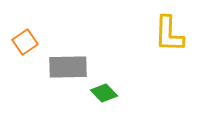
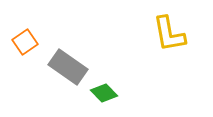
yellow L-shape: rotated 12 degrees counterclockwise
gray rectangle: rotated 36 degrees clockwise
